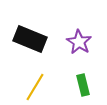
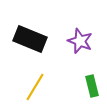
purple star: moved 1 px right, 1 px up; rotated 10 degrees counterclockwise
green rectangle: moved 9 px right, 1 px down
